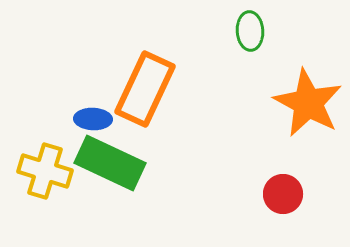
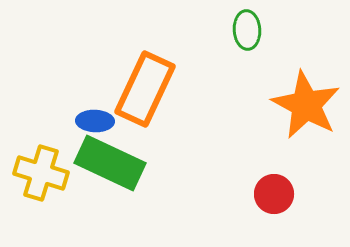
green ellipse: moved 3 px left, 1 px up
orange star: moved 2 px left, 2 px down
blue ellipse: moved 2 px right, 2 px down
yellow cross: moved 4 px left, 2 px down
red circle: moved 9 px left
